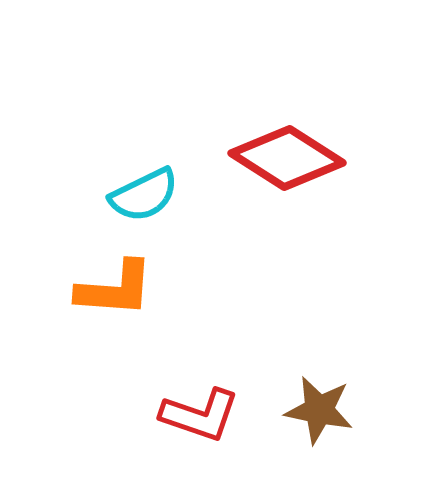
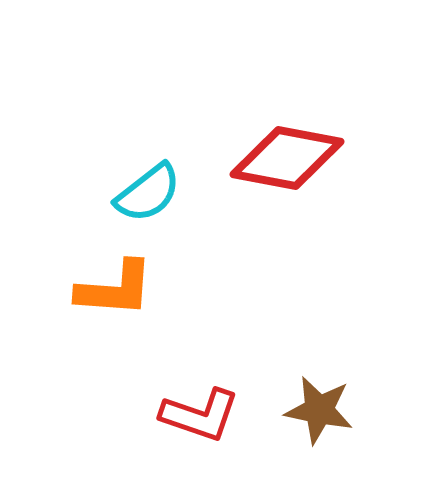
red diamond: rotated 22 degrees counterclockwise
cyan semicircle: moved 4 px right, 2 px up; rotated 12 degrees counterclockwise
